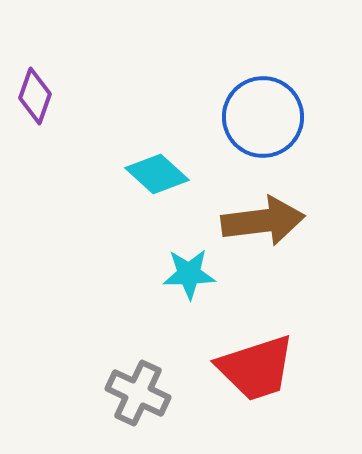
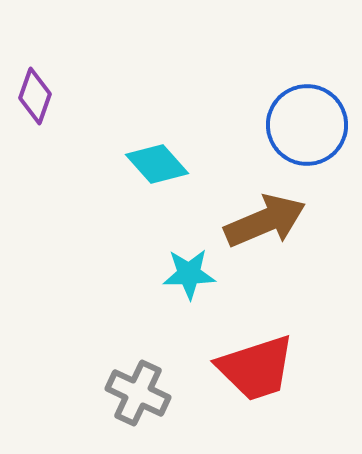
blue circle: moved 44 px right, 8 px down
cyan diamond: moved 10 px up; rotated 6 degrees clockwise
brown arrow: moved 2 px right; rotated 16 degrees counterclockwise
